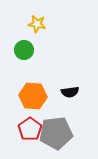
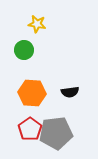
orange hexagon: moved 1 px left, 3 px up
